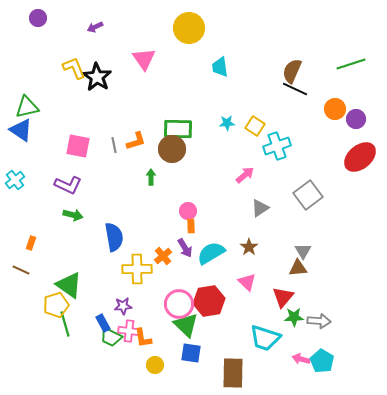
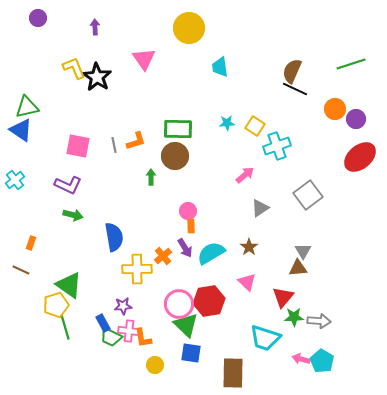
purple arrow at (95, 27): rotated 112 degrees clockwise
brown circle at (172, 149): moved 3 px right, 7 px down
green line at (65, 324): moved 3 px down
